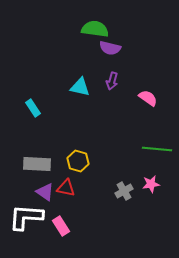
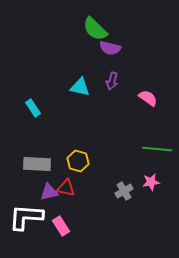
green semicircle: rotated 144 degrees counterclockwise
pink star: moved 2 px up
purple triangle: moved 4 px right; rotated 48 degrees counterclockwise
